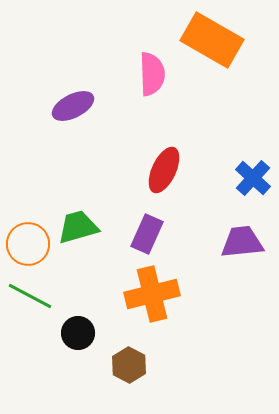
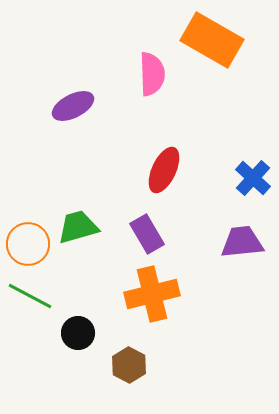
purple rectangle: rotated 54 degrees counterclockwise
